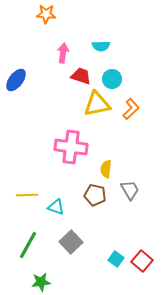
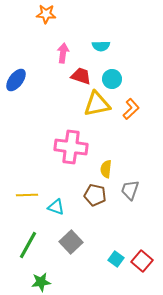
gray trapezoid: rotated 130 degrees counterclockwise
